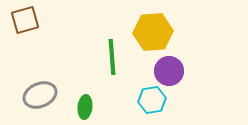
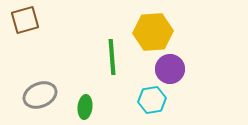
purple circle: moved 1 px right, 2 px up
